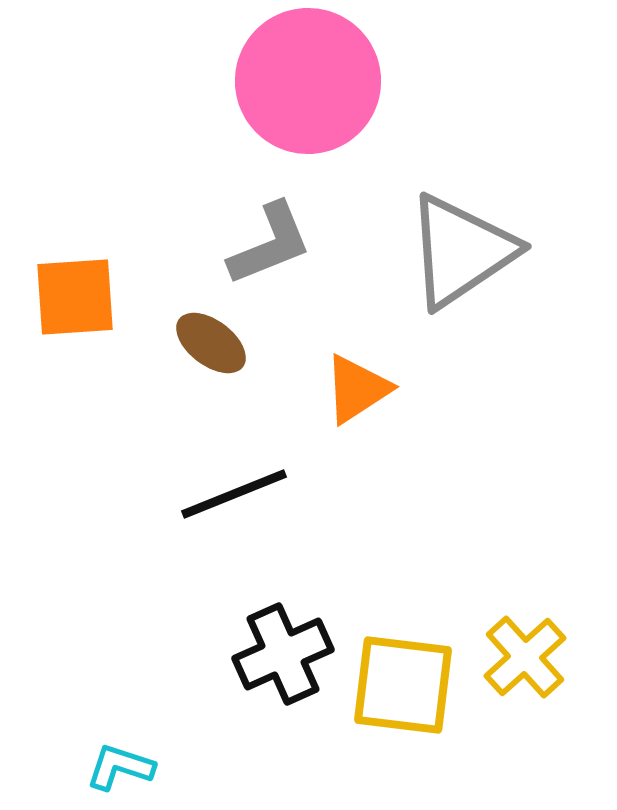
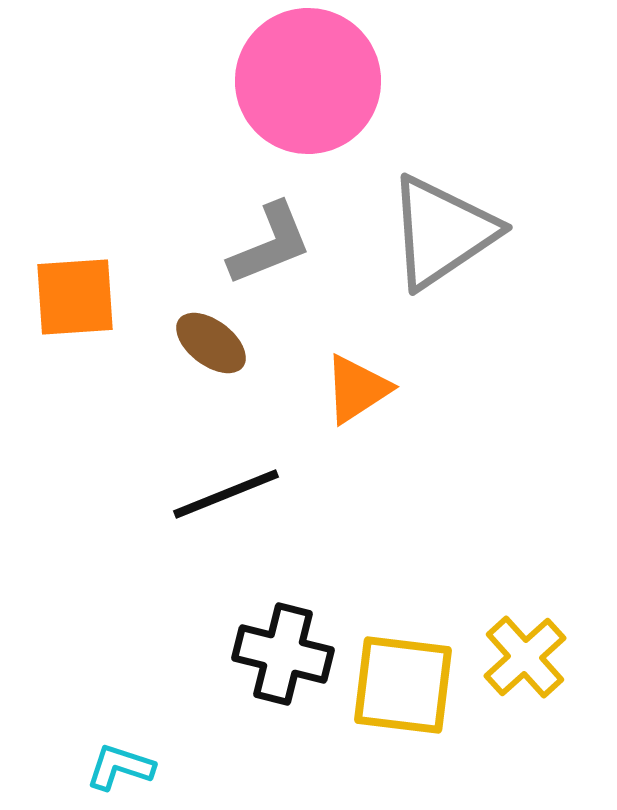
gray triangle: moved 19 px left, 19 px up
black line: moved 8 px left
black cross: rotated 38 degrees clockwise
